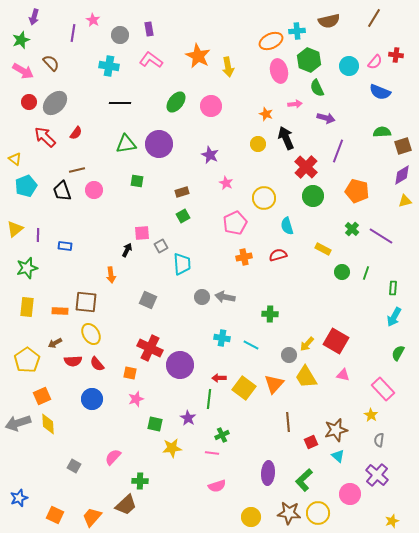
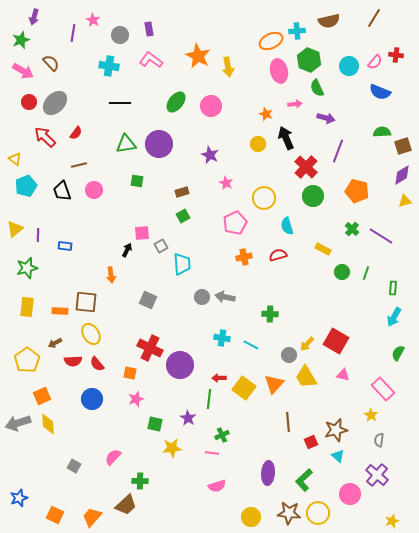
brown line at (77, 170): moved 2 px right, 5 px up
